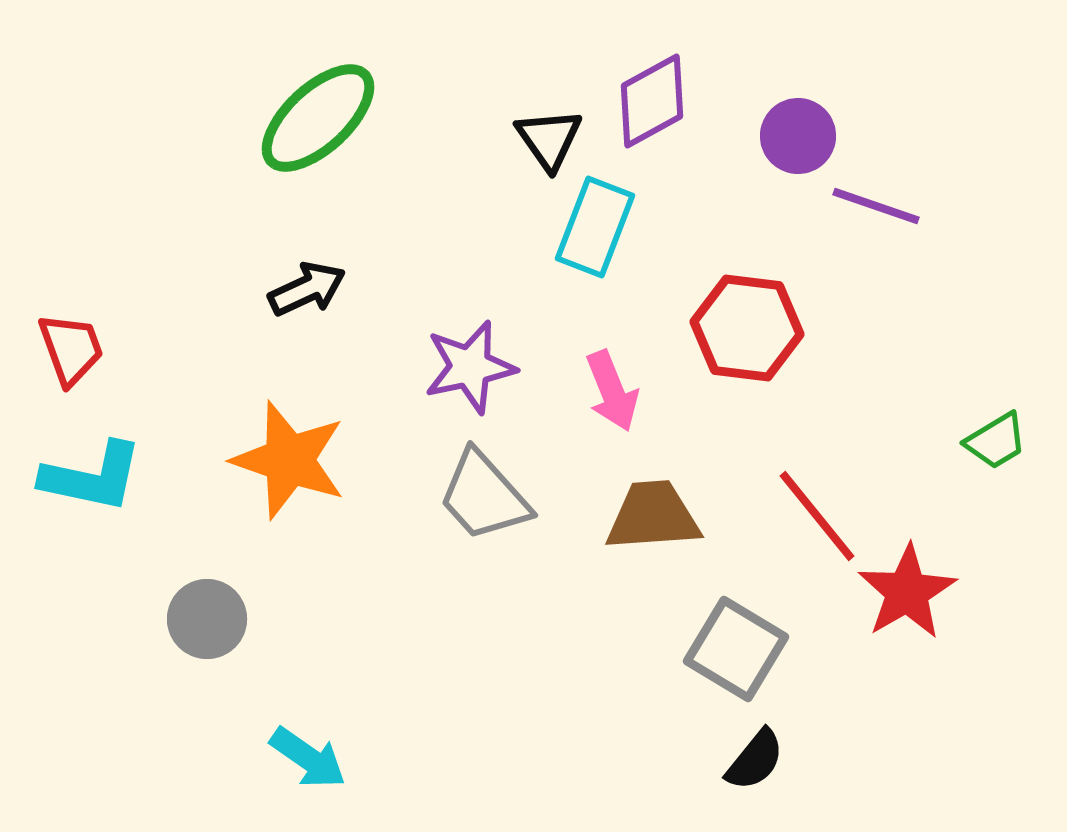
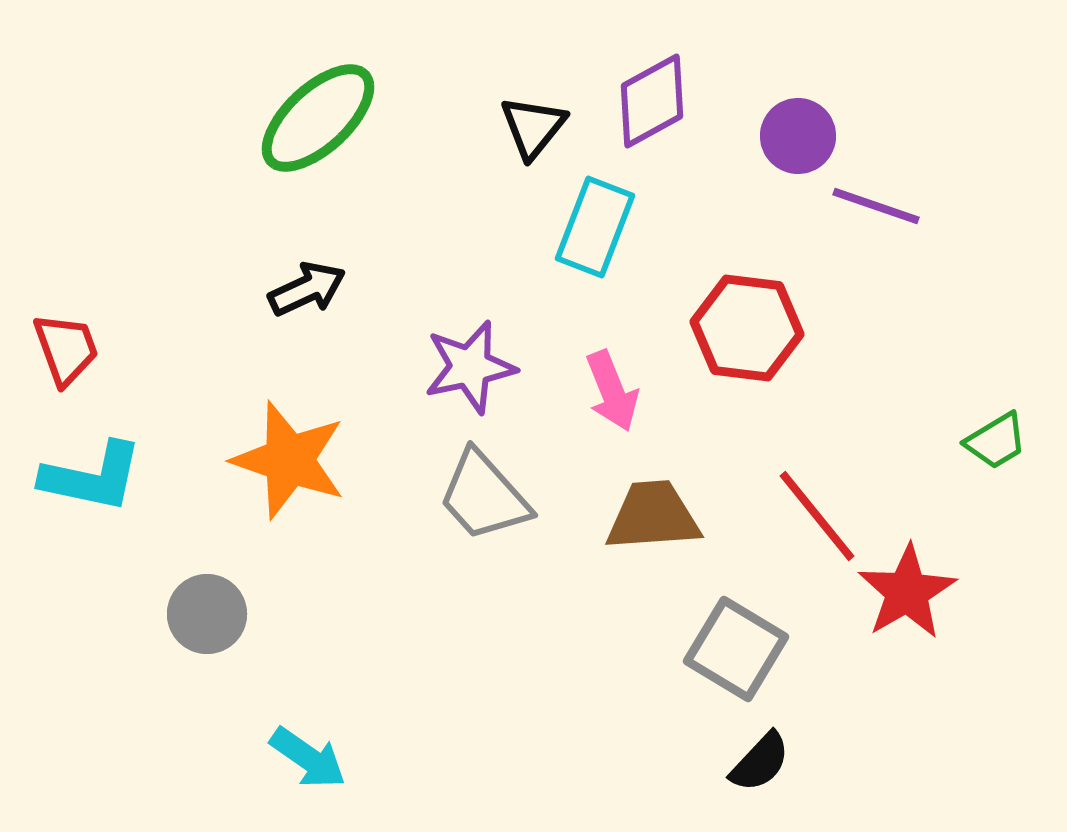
black triangle: moved 16 px left, 12 px up; rotated 14 degrees clockwise
red trapezoid: moved 5 px left
gray circle: moved 5 px up
black semicircle: moved 5 px right, 2 px down; rotated 4 degrees clockwise
